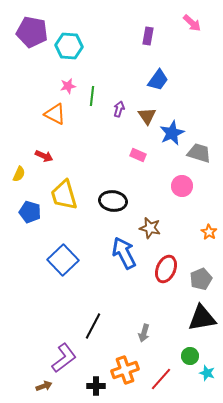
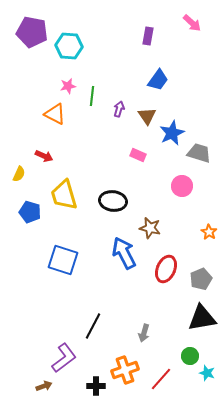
blue square: rotated 28 degrees counterclockwise
